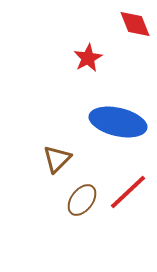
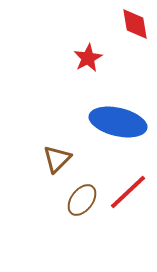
red diamond: rotated 12 degrees clockwise
